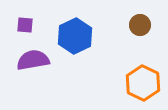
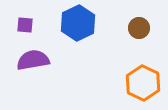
brown circle: moved 1 px left, 3 px down
blue hexagon: moved 3 px right, 13 px up
